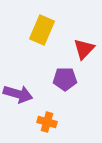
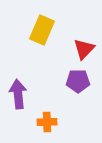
purple pentagon: moved 13 px right, 2 px down
purple arrow: rotated 112 degrees counterclockwise
orange cross: rotated 18 degrees counterclockwise
